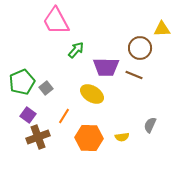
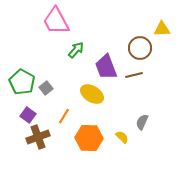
purple trapezoid: rotated 68 degrees clockwise
brown line: rotated 36 degrees counterclockwise
green pentagon: rotated 20 degrees counterclockwise
gray semicircle: moved 8 px left, 3 px up
yellow semicircle: rotated 128 degrees counterclockwise
